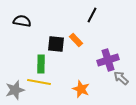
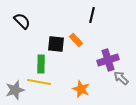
black line: rotated 14 degrees counterclockwise
black semicircle: rotated 36 degrees clockwise
